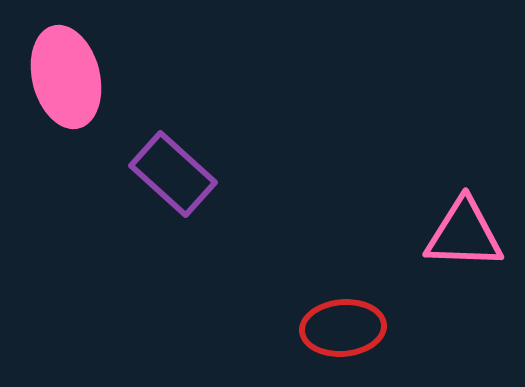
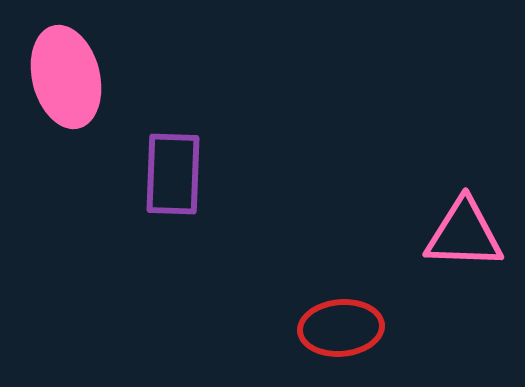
purple rectangle: rotated 50 degrees clockwise
red ellipse: moved 2 px left
